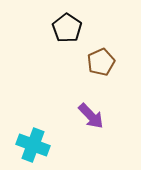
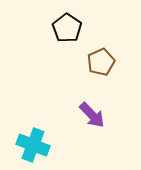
purple arrow: moved 1 px right, 1 px up
